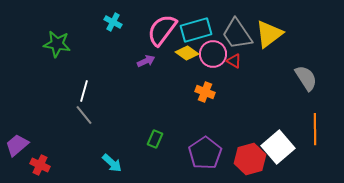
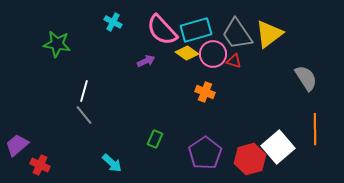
pink semicircle: rotated 80 degrees counterclockwise
red triangle: rotated 14 degrees counterclockwise
